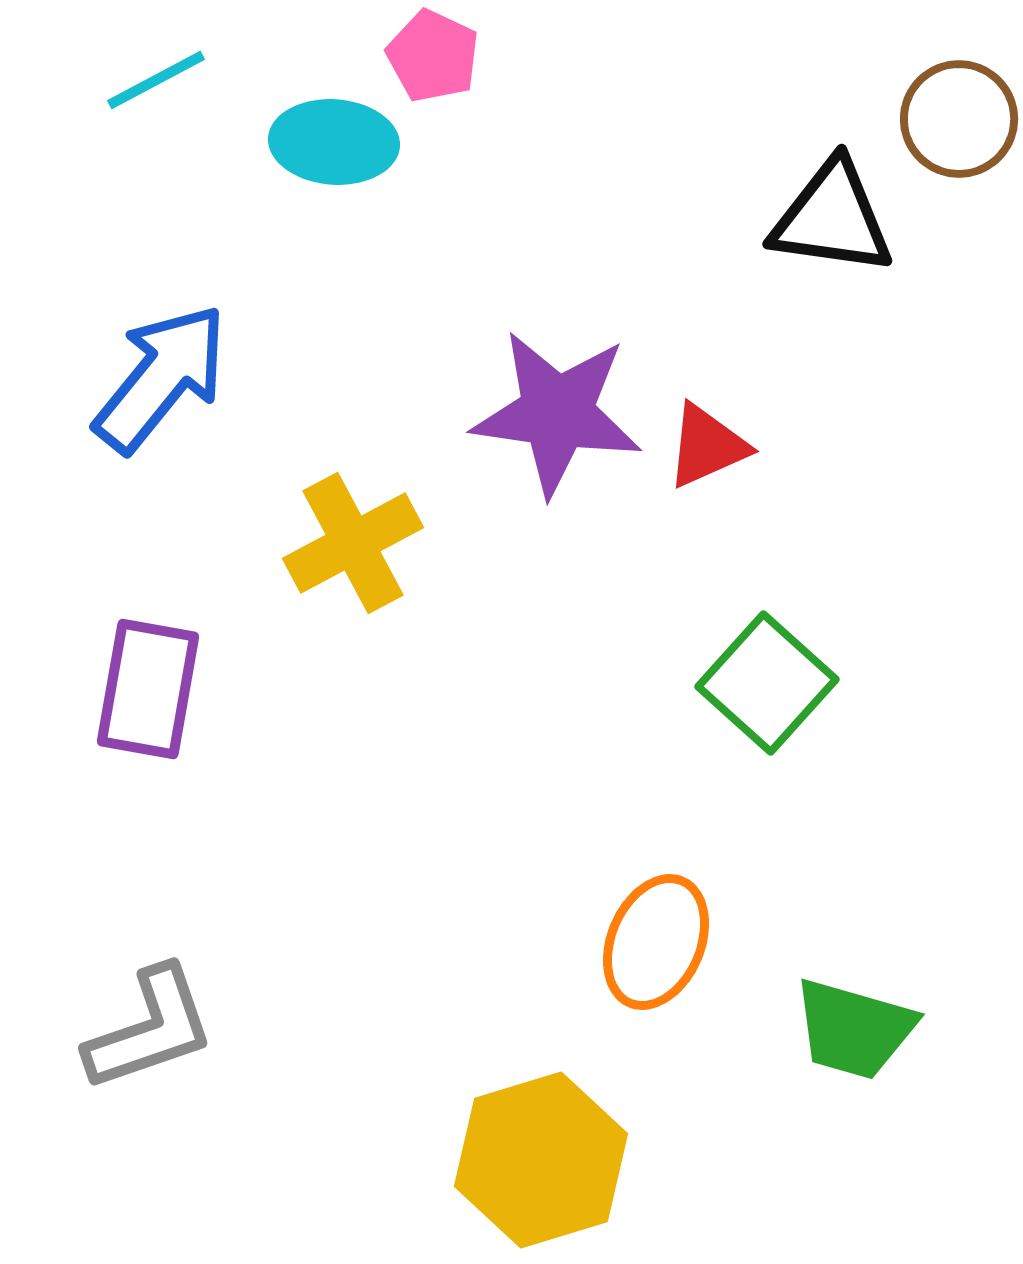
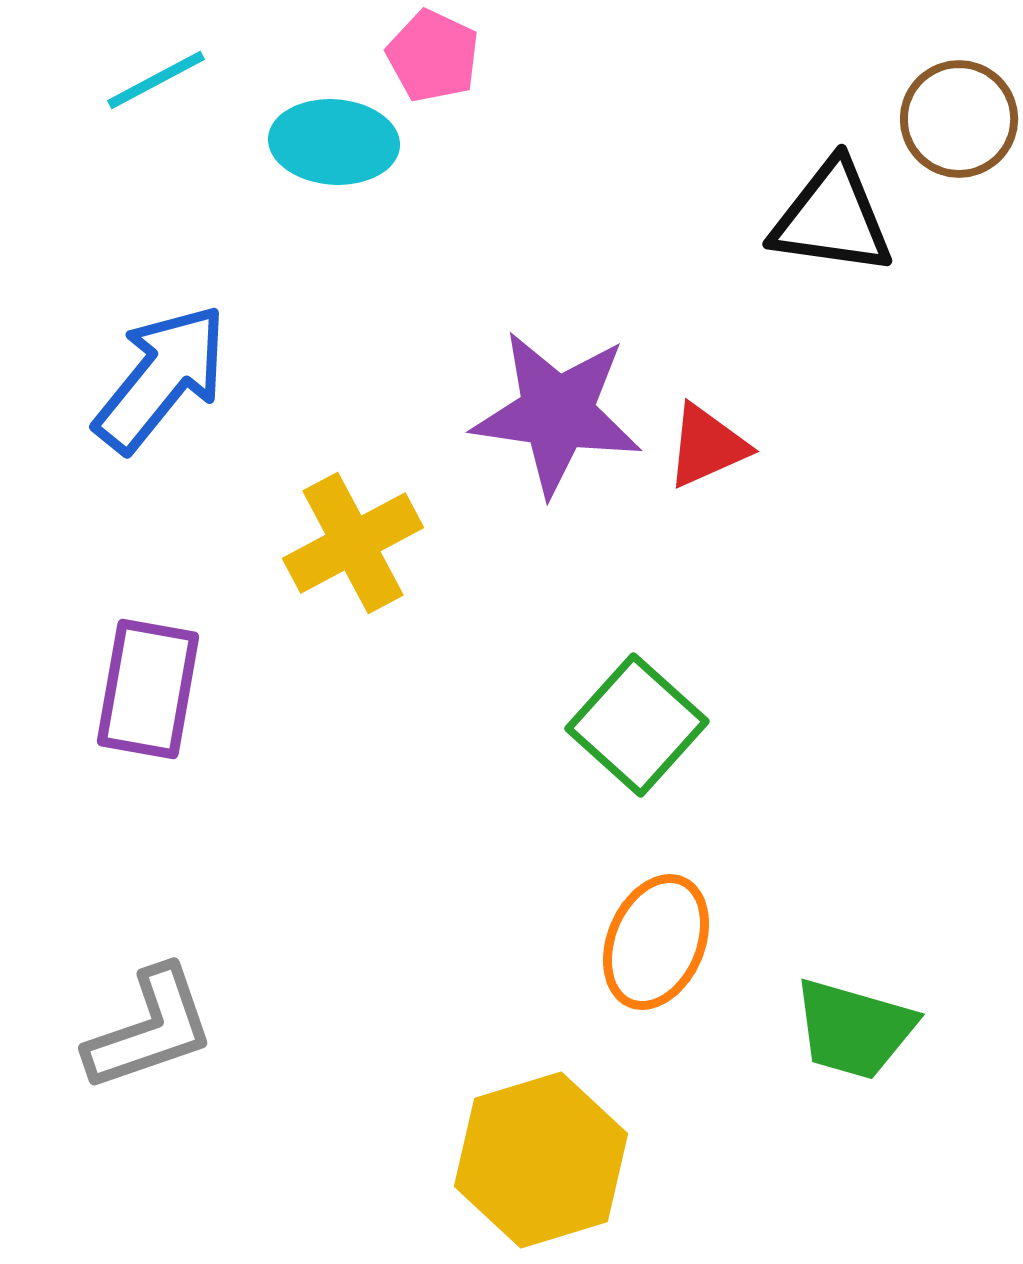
green square: moved 130 px left, 42 px down
